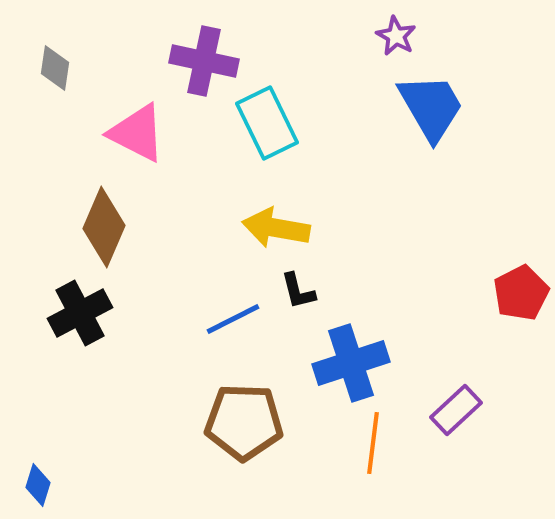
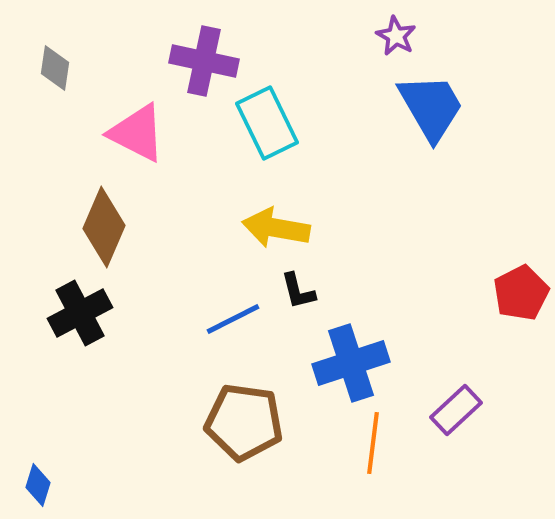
brown pentagon: rotated 6 degrees clockwise
